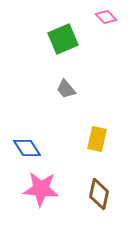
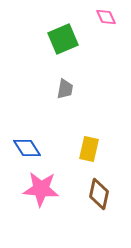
pink diamond: rotated 20 degrees clockwise
gray trapezoid: moved 1 px left; rotated 130 degrees counterclockwise
yellow rectangle: moved 8 px left, 10 px down
